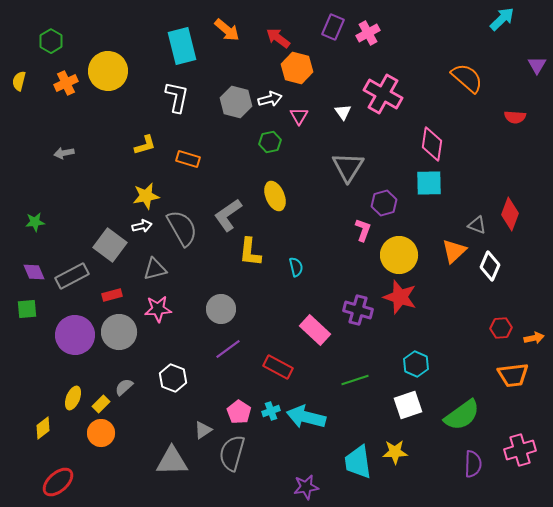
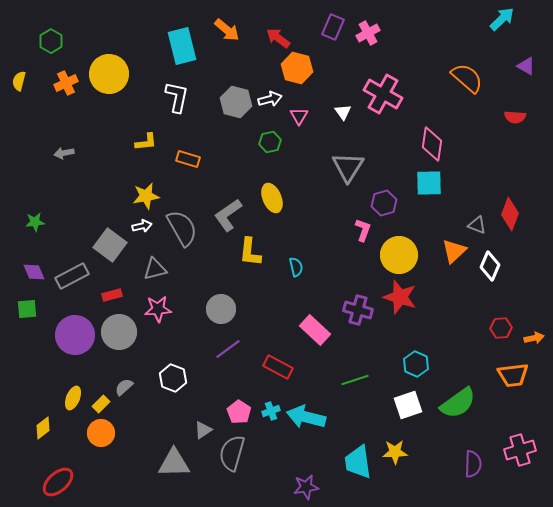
purple triangle at (537, 65): moved 11 px left, 1 px down; rotated 30 degrees counterclockwise
yellow circle at (108, 71): moved 1 px right, 3 px down
yellow L-shape at (145, 145): moved 1 px right, 3 px up; rotated 10 degrees clockwise
yellow ellipse at (275, 196): moved 3 px left, 2 px down
green semicircle at (462, 415): moved 4 px left, 12 px up
gray triangle at (172, 461): moved 2 px right, 2 px down
